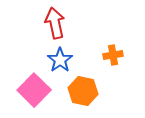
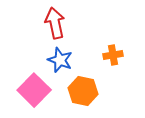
blue star: rotated 15 degrees counterclockwise
